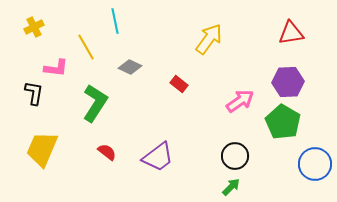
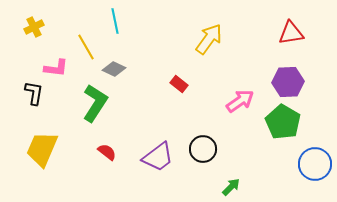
gray diamond: moved 16 px left, 2 px down
black circle: moved 32 px left, 7 px up
